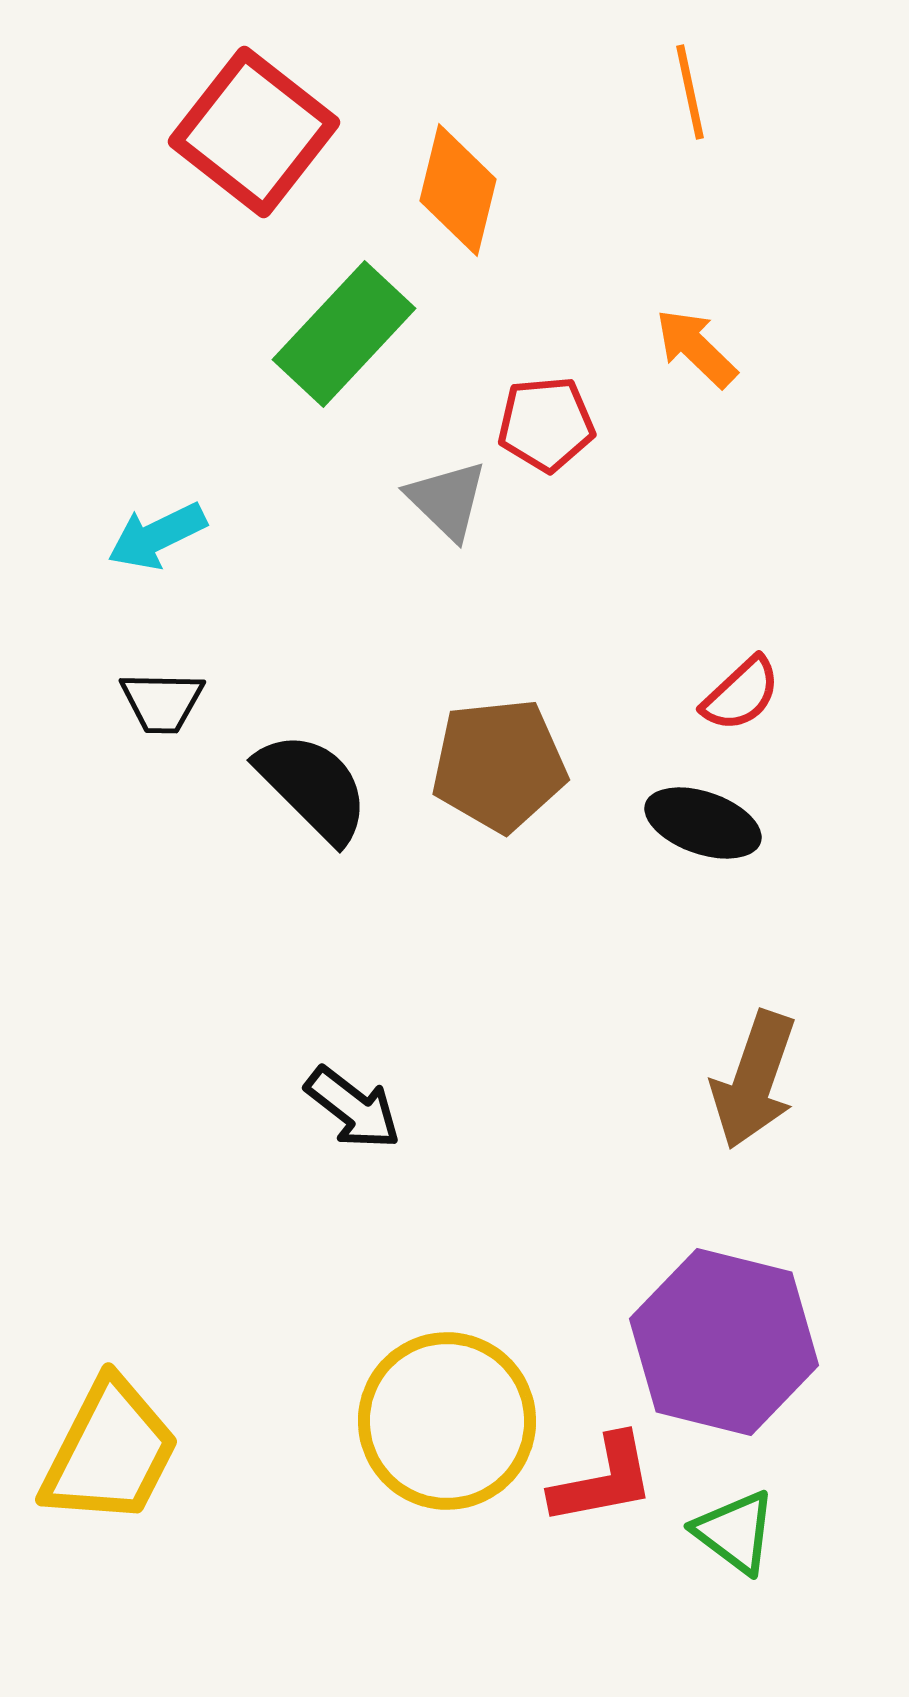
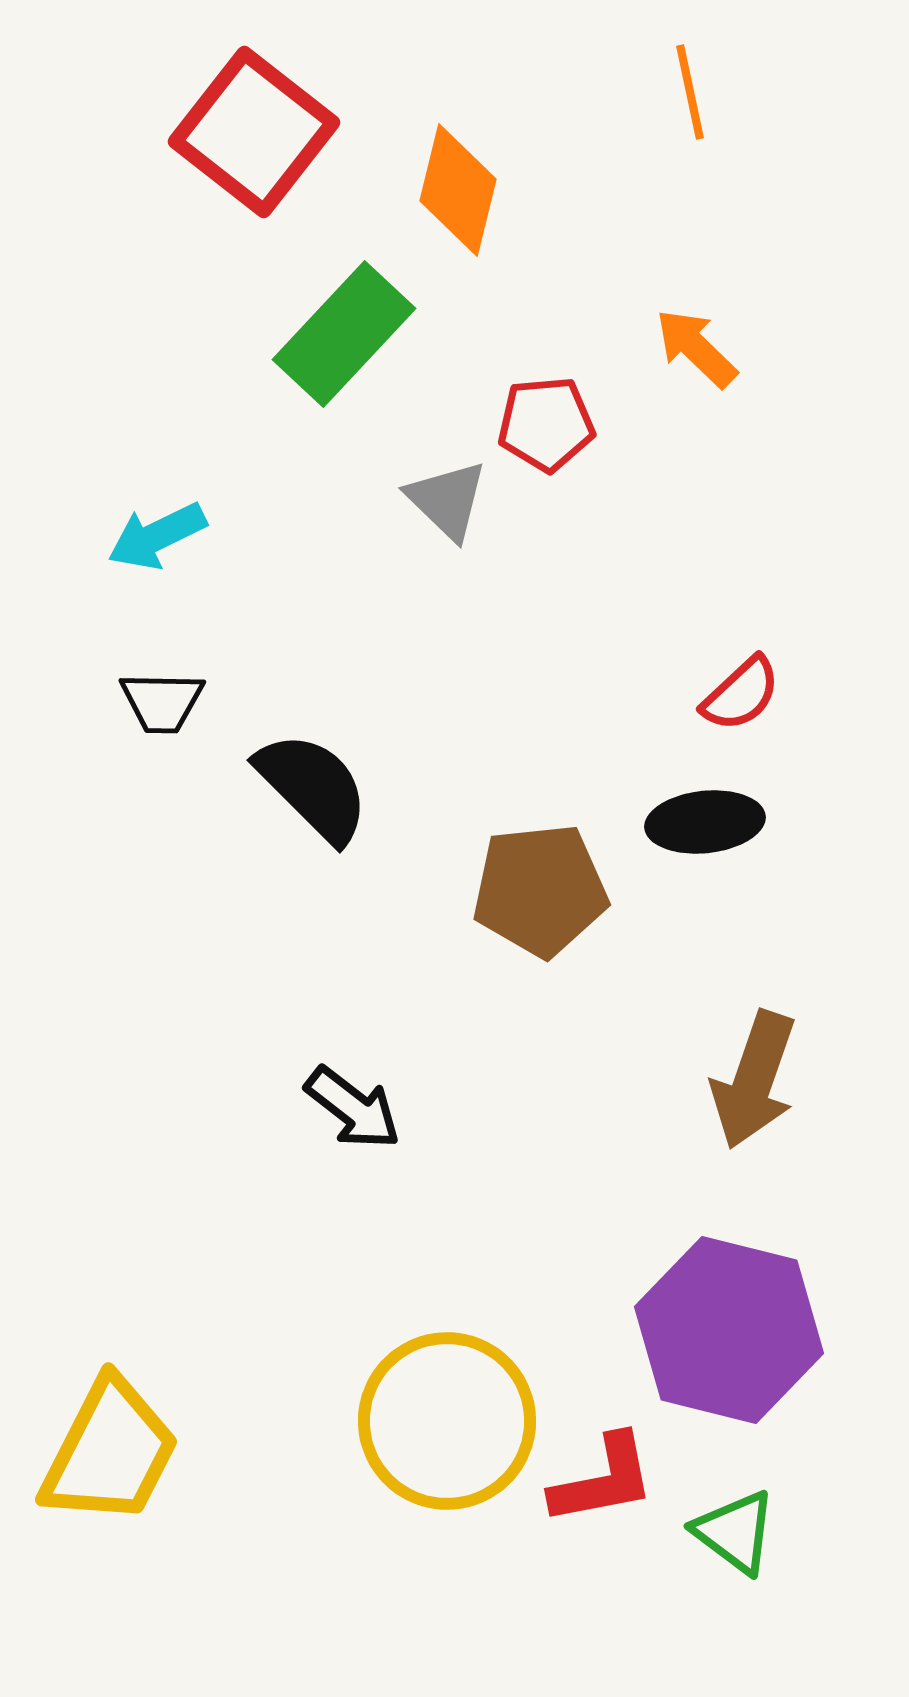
brown pentagon: moved 41 px right, 125 px down
black ellipse: moved 2 px right, 1 px up; rotated 25 degrees counterclockwise
purple hexagon: moved 5 px right, 12 px up
